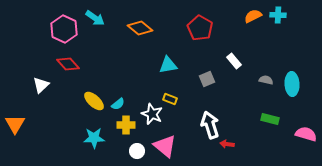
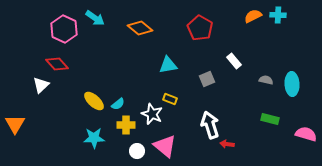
red diamond: moved 11 px left
